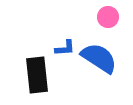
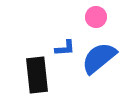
pink circle: moved 12 px left
blue semicircle: rotated 72 degrees counterclockwise
